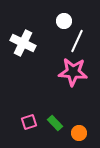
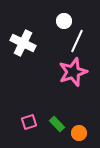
pink star: rotated 24 degrees counterclockwise
green rectangle: moved 2 px right, 1 px down
